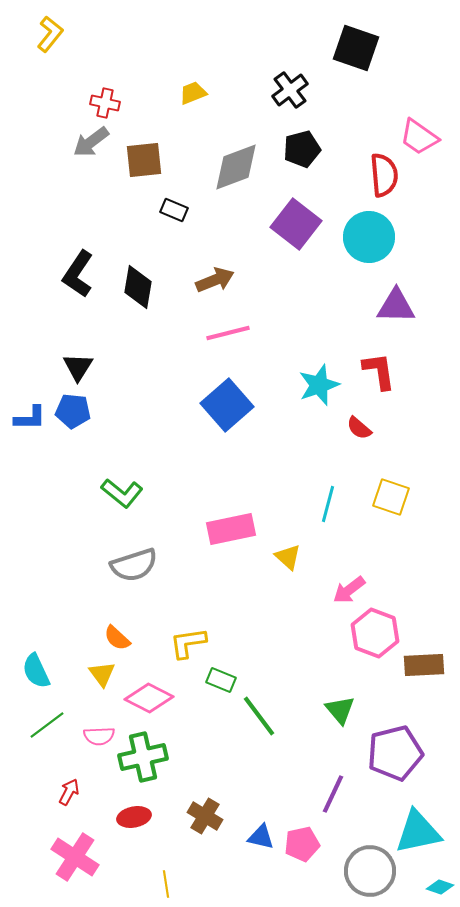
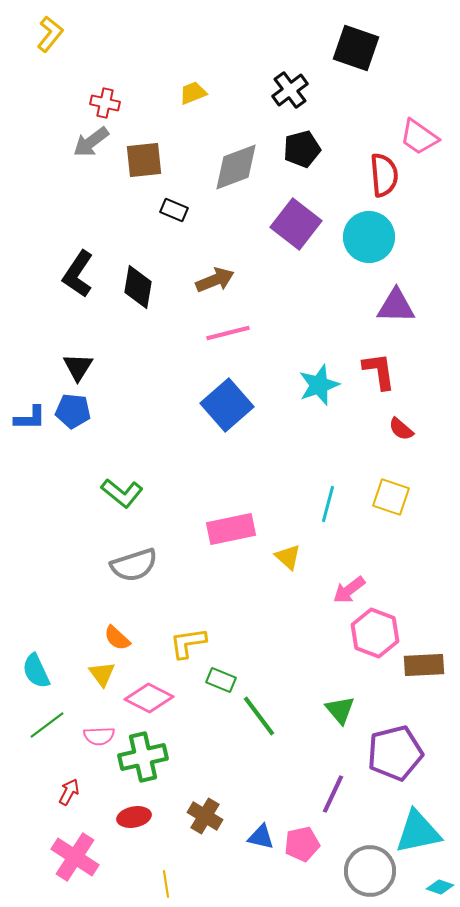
red semicircle at (359, 428): moved 42 px right, 1 px down
